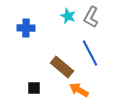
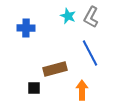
brown rectangle: moved 7 px left, 2 px down; rotated 55 degrees counterclockwise
orange arrow: moved 3 px right; rotated 60 degrees clockwise
